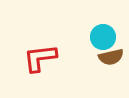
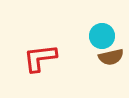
cyan circle: moved 1 px left, 1 px up
